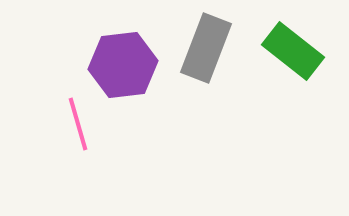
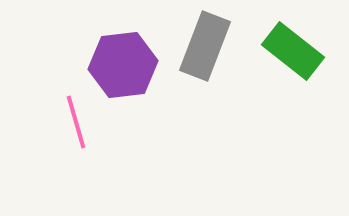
gray rectangle: moved 1 px left, 2 px up
pink line: moved 2 px left, 2 px up
